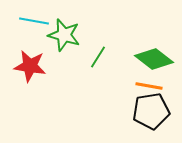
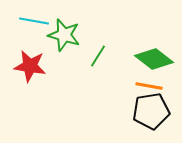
green line: moved 1 px up
